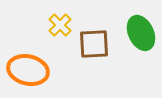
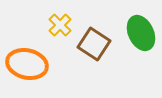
brown square: rotated 36 degrees clockwise
orange ellipse: moved 1 px left, 6 px up
